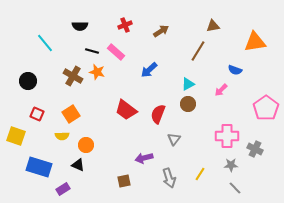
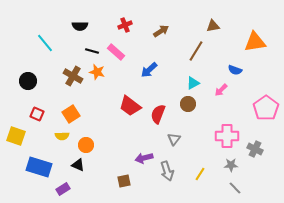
brown line: moved 2 px left
cyan triangle: moved 5 px right, 1 px up
red trapezoid: moved 4 px right, 4 px up
gray arrow: moved 2 px left, 7 px up
